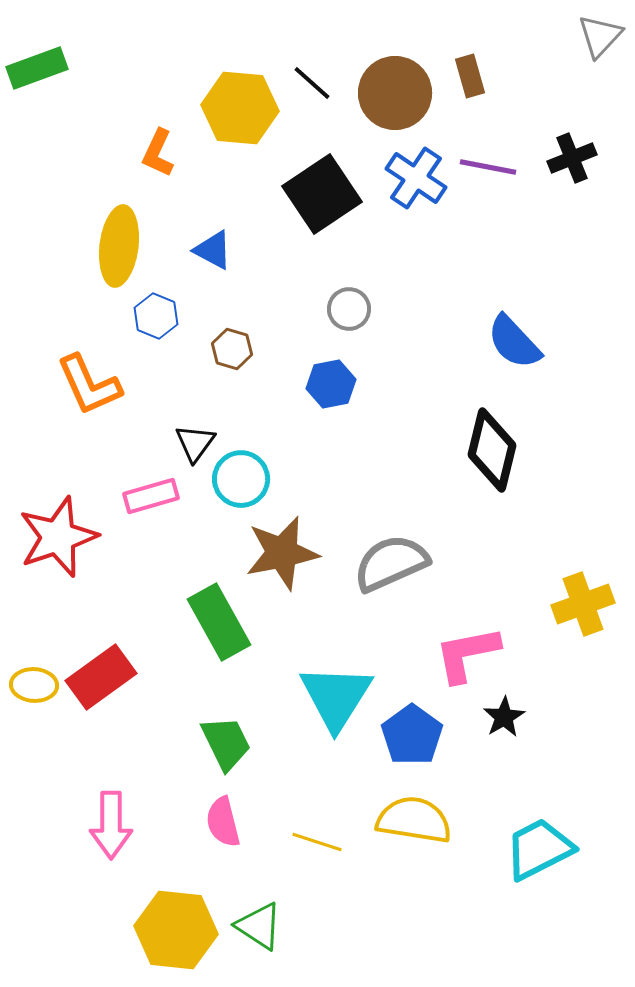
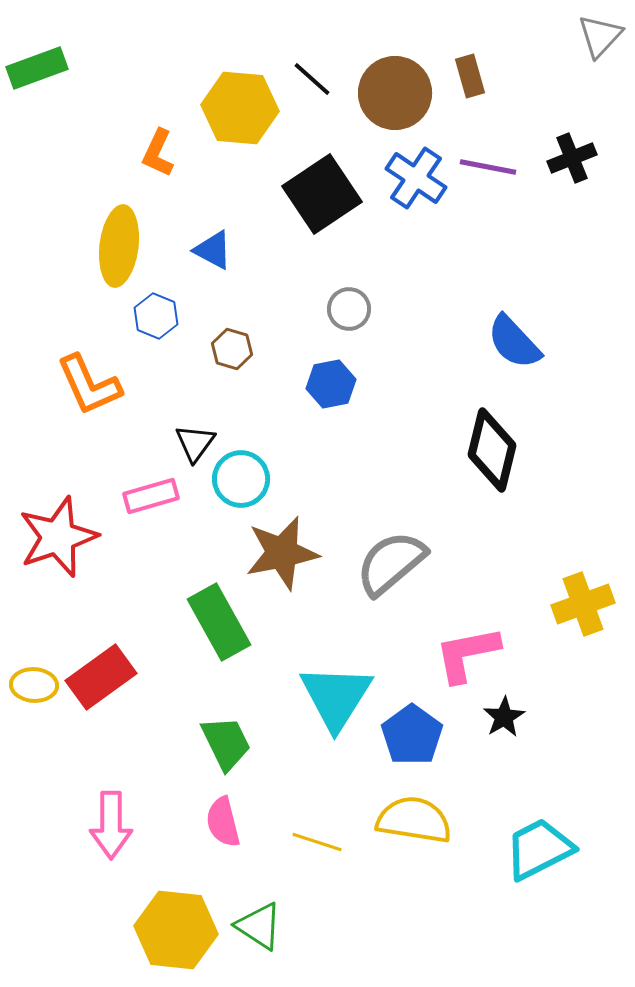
black line at (312, 83): moved 4 px up
gray semicircle at (391, 563): rotated 16 degrees counterclockwise
